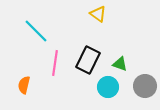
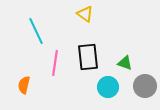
yellow triangle: moved 13 px left
cyan line: rotated 20 degrees clockwise
black rectangle: moved 3 px up; rotated 32 degrees counterclockwise
green triangle: moved 5 px right, 1 px up
